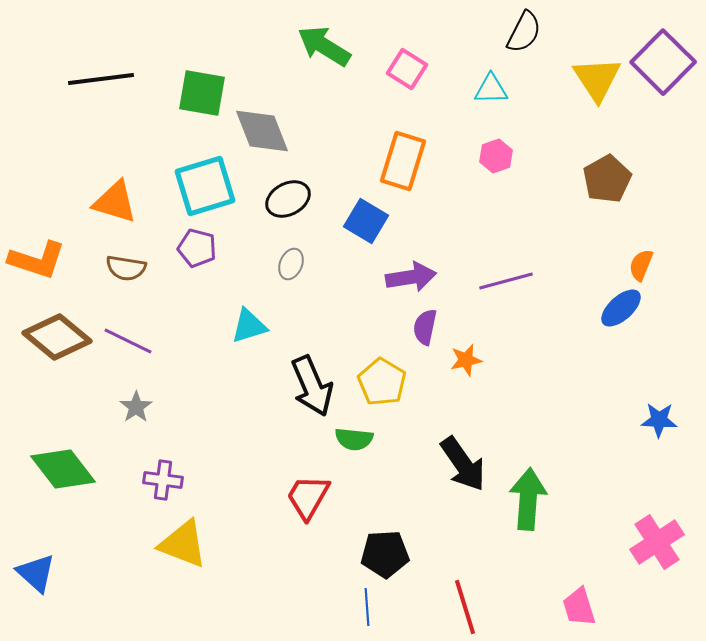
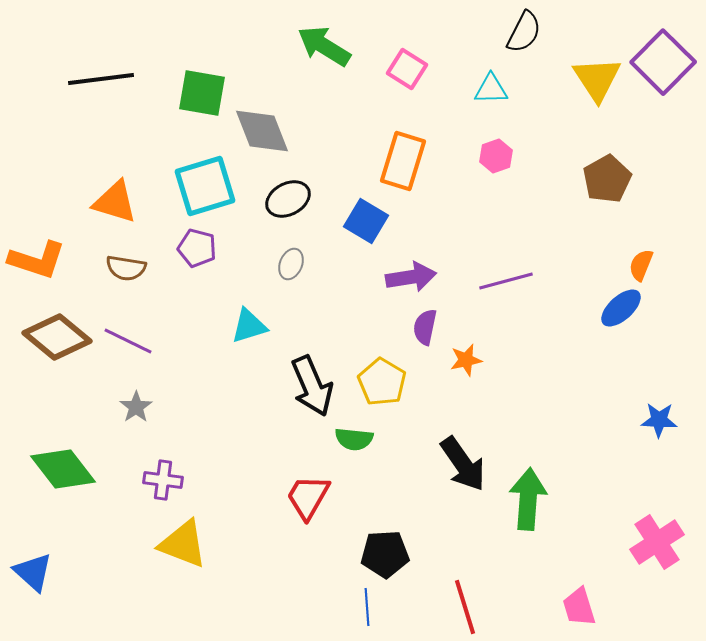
blue triangle at (36, 573): moved 3 px left, 1 px up
